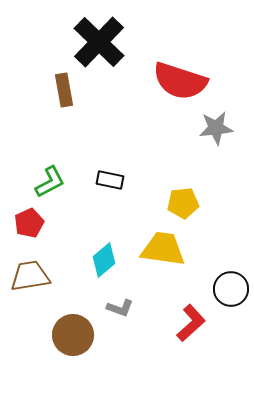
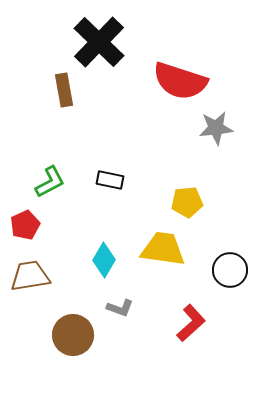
yellow pentagon: moved 4 px right, 1 px up
red pentagon: moved 4 px left, 2 px down
cyan diamond: rotated 20 degrees counterclockwise
black circle: moved 1 px left, 19 px up
